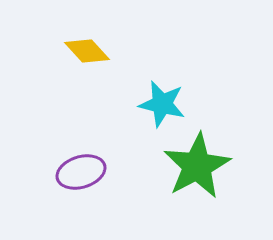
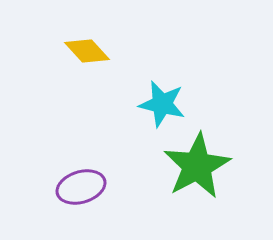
purple ellipse: moved 15 px down
